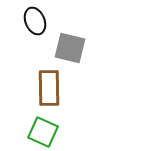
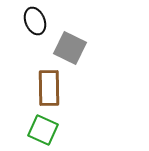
gray square: rotated 12 degrees clockwise
green square: moved 2 px up
